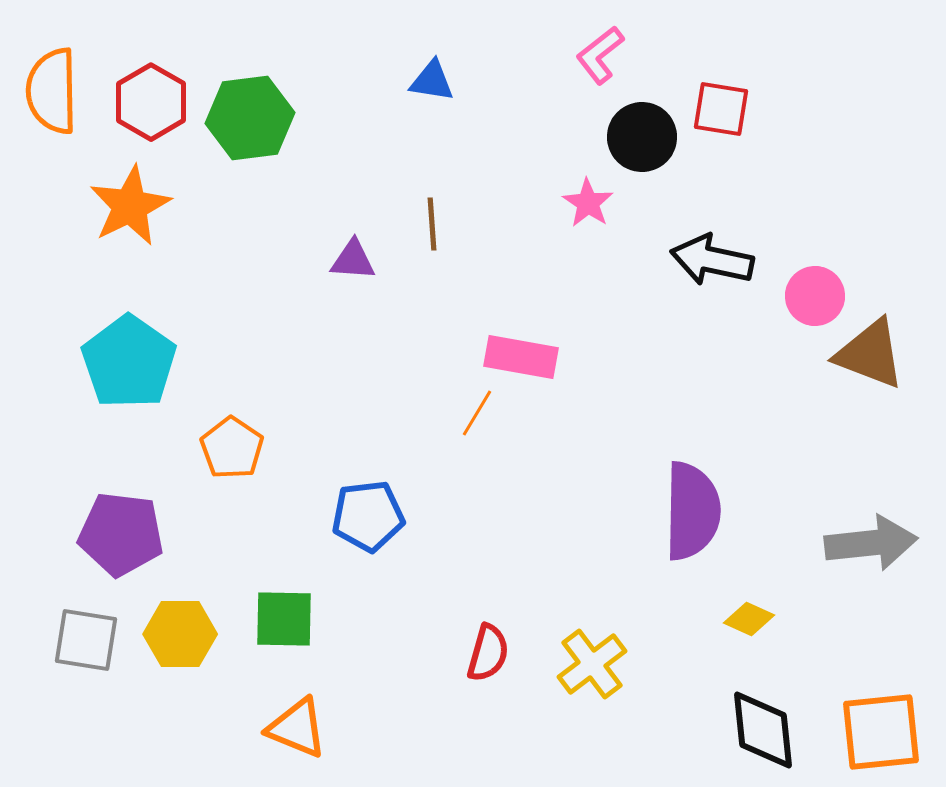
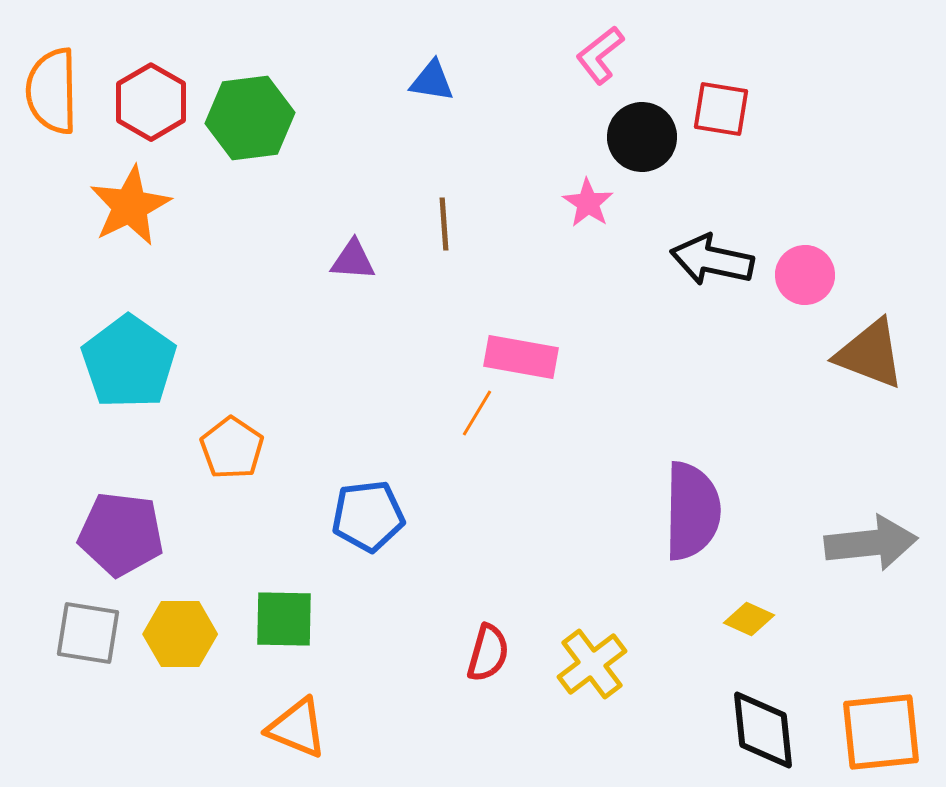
brown line: moved 12 px right
pink circle: moved 10 px left, 21 px up
gray square: moved 2 px right, 7 px up
